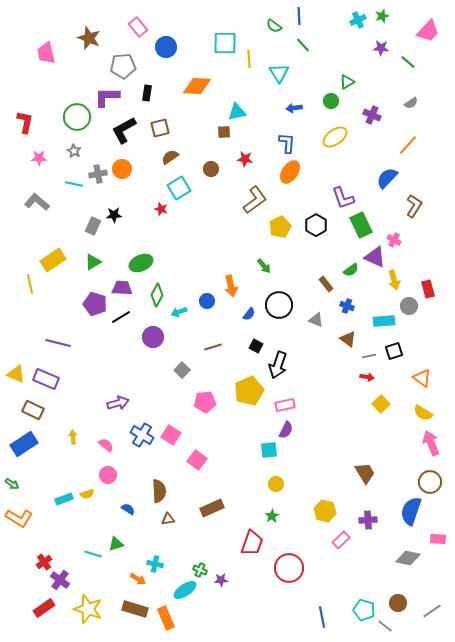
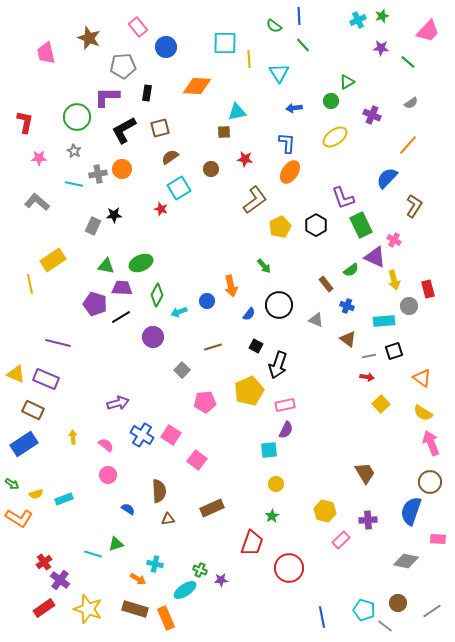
green triangle at (93, 262): moved 13 px right, 4 px down; rotated 42 degrees clockwise
yellow semicircle at (87, 494): moved 51 px left
gray diamond at (408, 558): moved 2 px left, 3 px down
